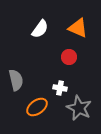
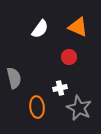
orange triangle: moved 1 px up
gray semicircle: moved 2 px left, 2 px up
white cross: rotated 24 degrees counterclockwise
orange ellipse: rotated 60 degrees counterclockwise
